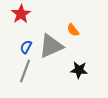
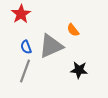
blue semicircle: rotated 48 degrees counterclockwise
